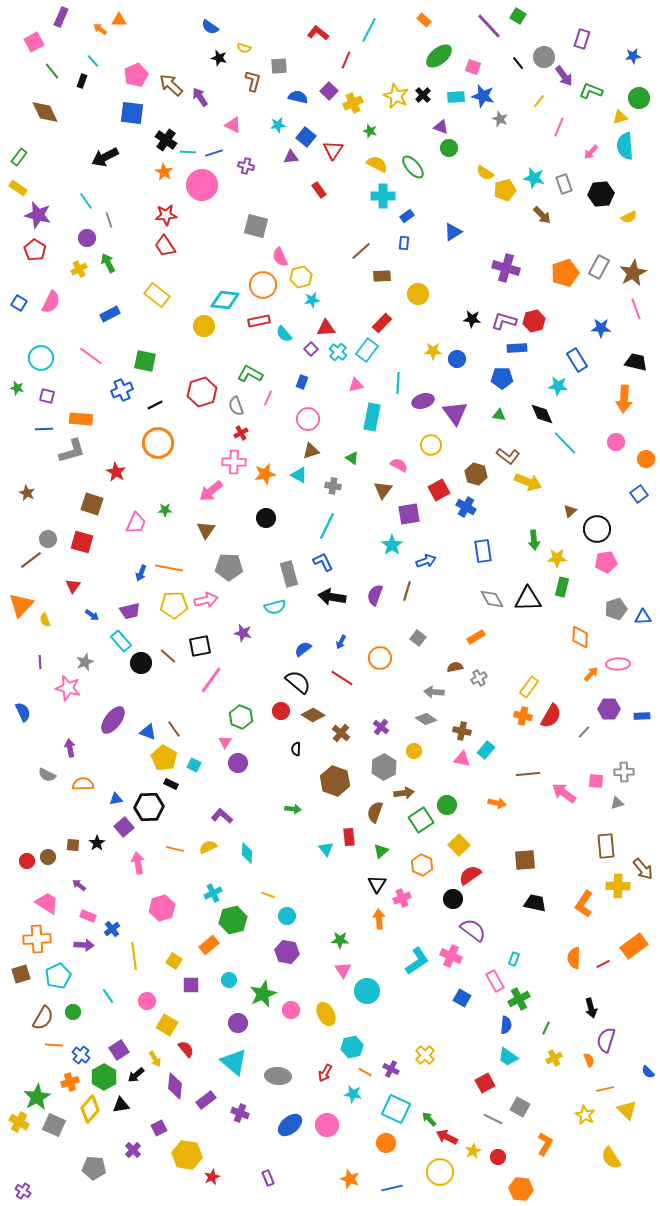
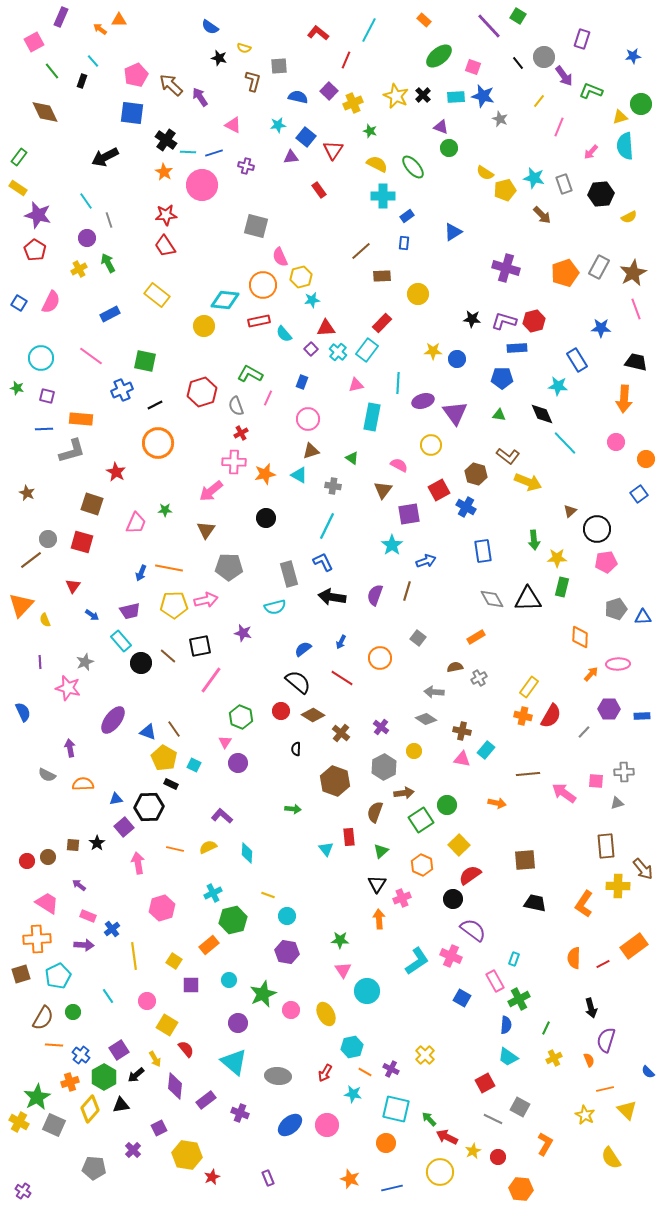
green circle at (639, 98): moved 2 px right, 6 px down
cyan square at (396, 1109): rotated 12 degrees counterclockwise
